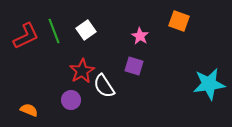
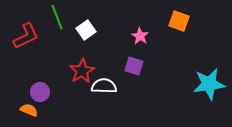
green line: moved 3 px right, 14 px up
white semicircle: rotated 125 degrees clockwise
purple circle: moved 31 px left, 8 px up
